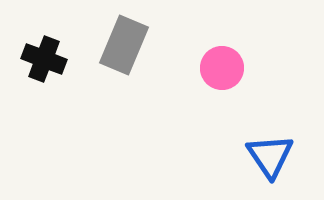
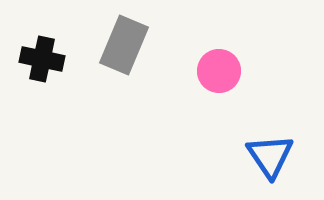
black cross: moved 2 px left; rotated 9 degrees counterclockwise
pink circle: moved 3 px left, 3 px down
